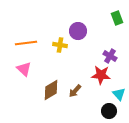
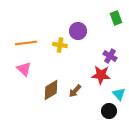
green rectangle: moved 1 px left
